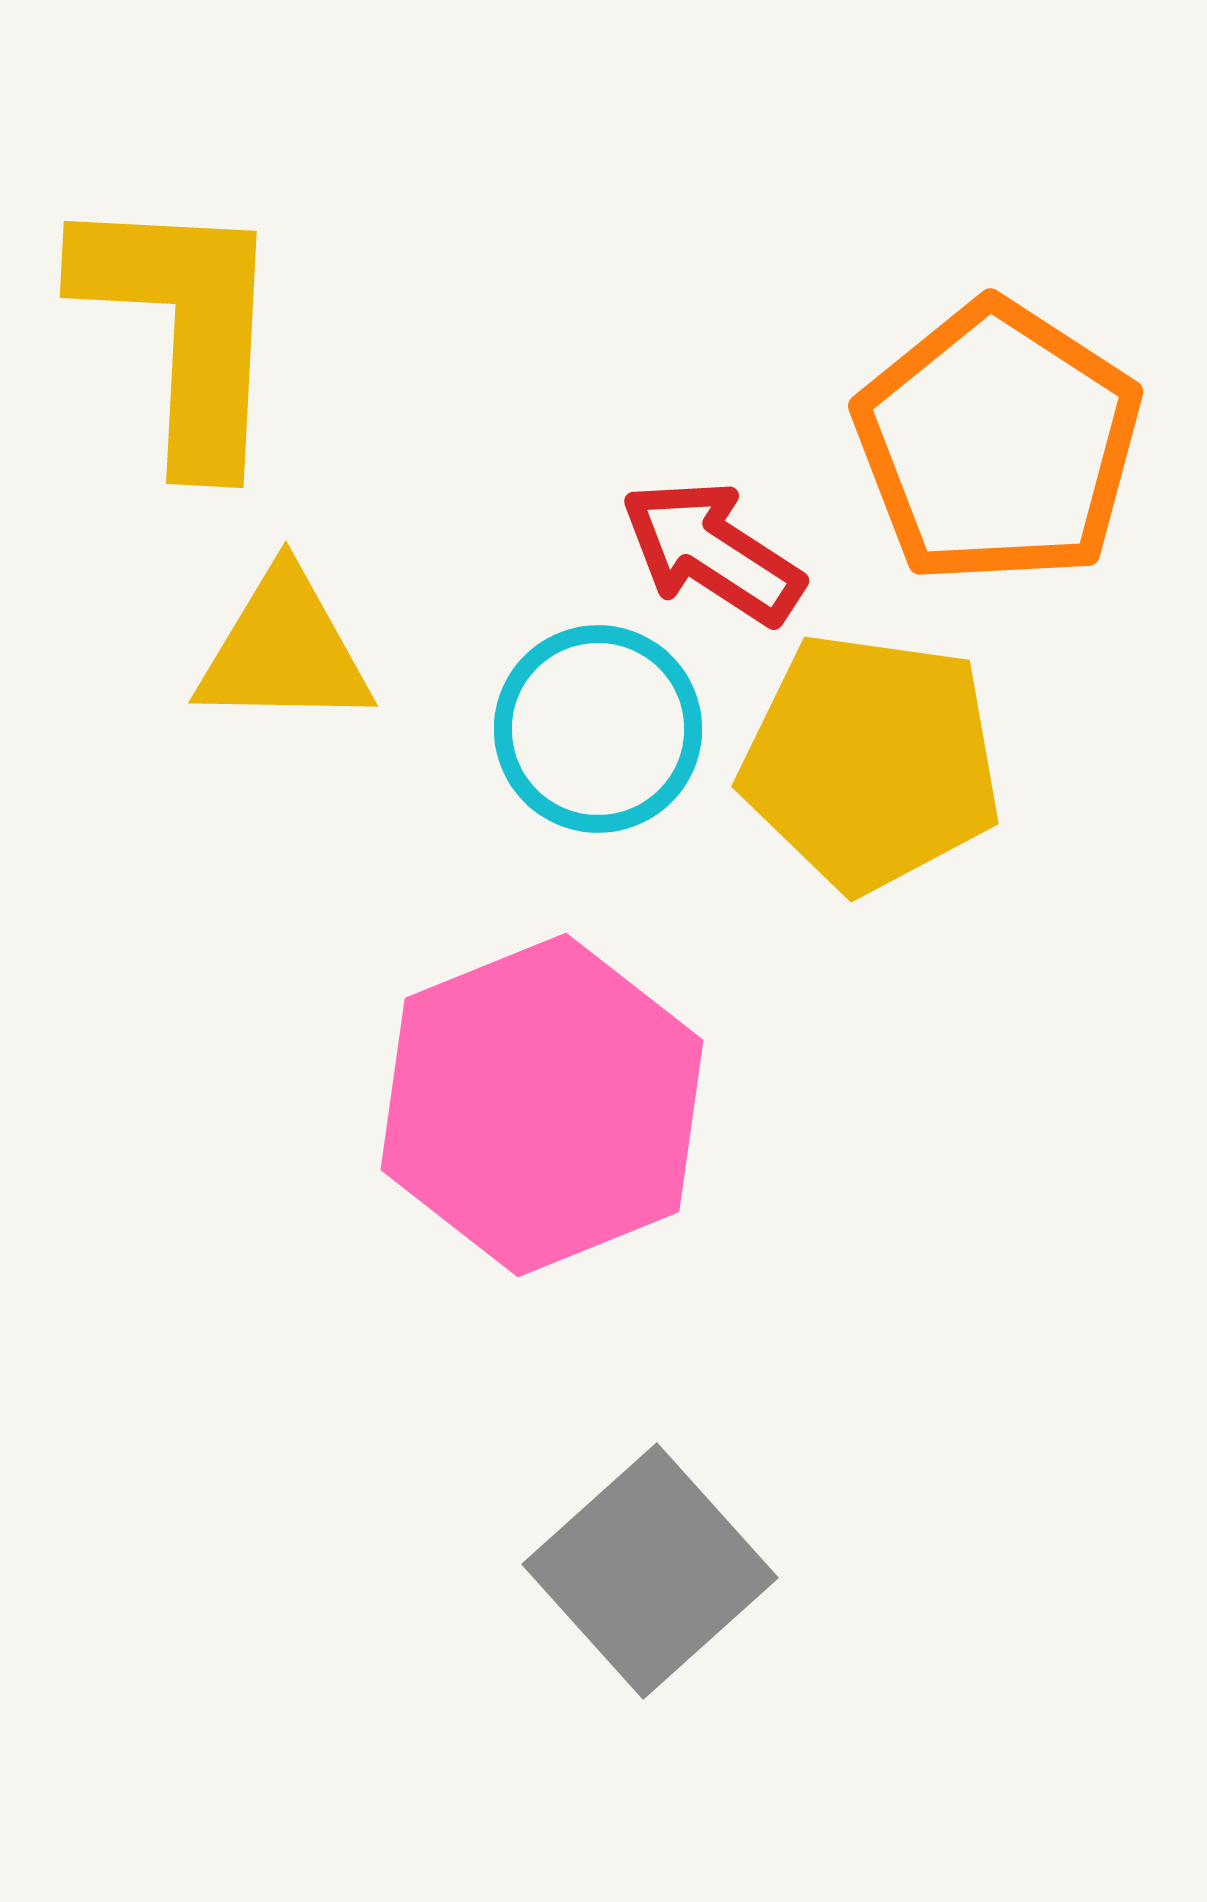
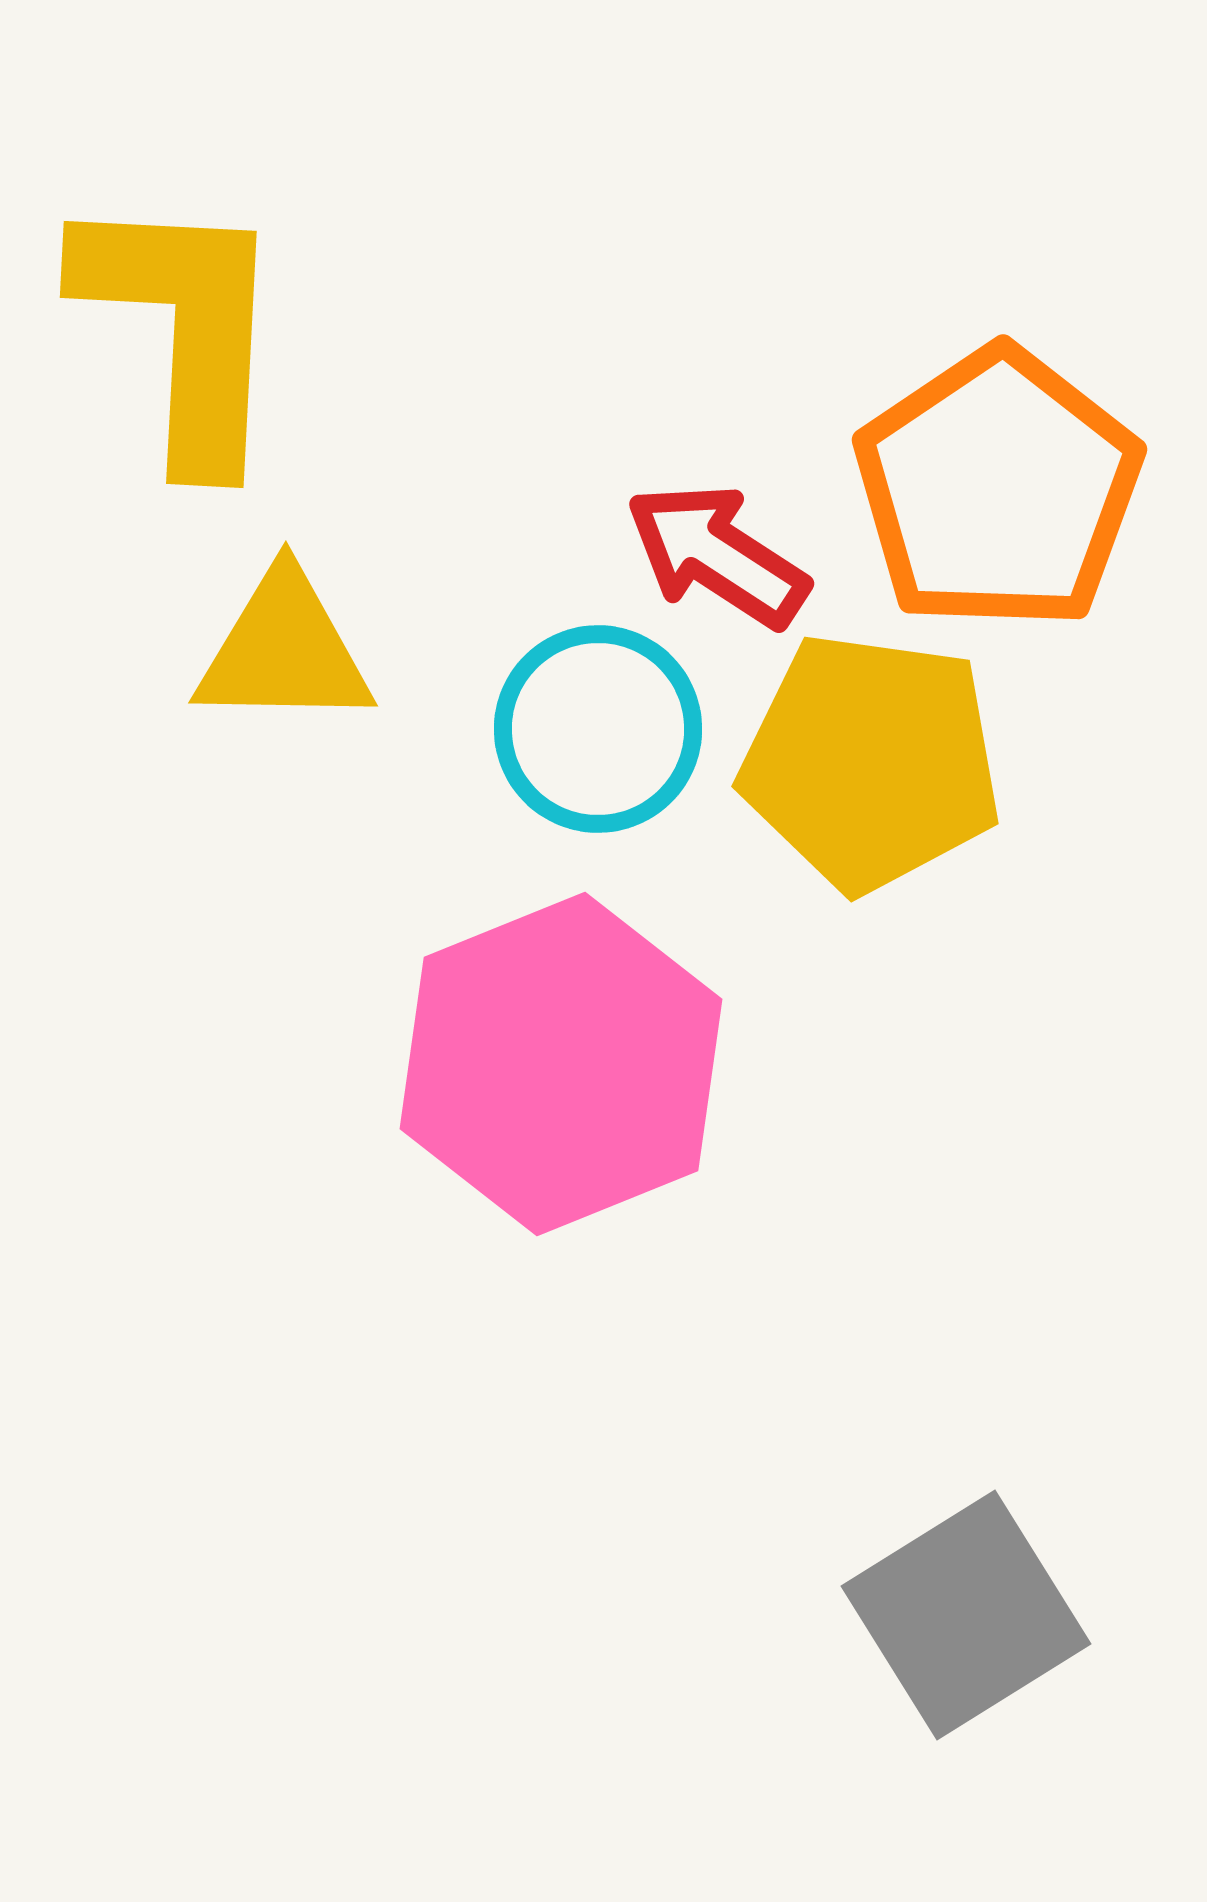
orange pentagon: moved 46 px down; rotated 5 degrees clockwise
red arrow: moved 5 px right, 3 px down
pink hexagon: moved 19 px right, 41 px up
gray square: moved 316 px right, 44 px down; rotated 10 degrees clockwise
